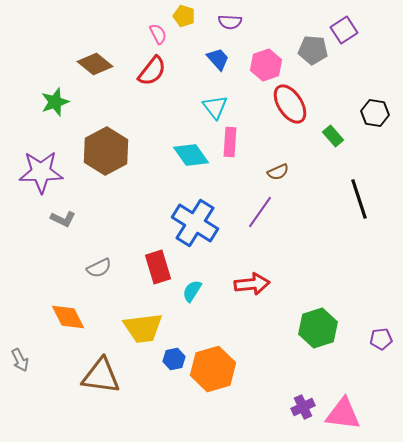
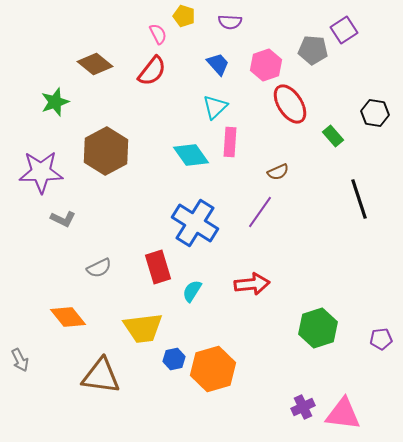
blue trapezoid: moved 5 px down
cyan triangle: rotated 24 degrees clockwise
orange diamond: rotated 12 degrees counterclockwise
